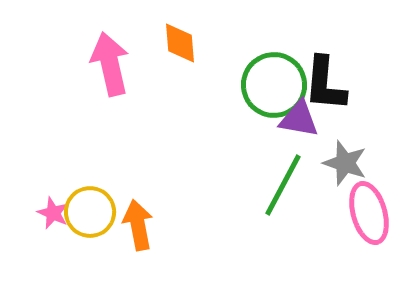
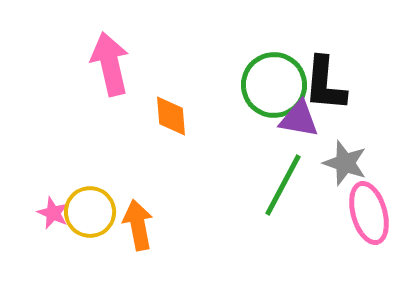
orange diamond: moved 9 px left, 73 px down
